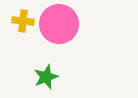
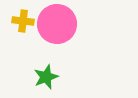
pink circle: moved 2 px left
